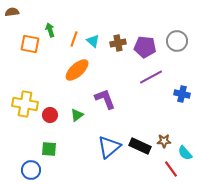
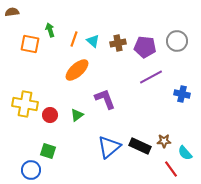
green square: moved 1 px left, 2 px down; rotated 14 degrees clockwise
